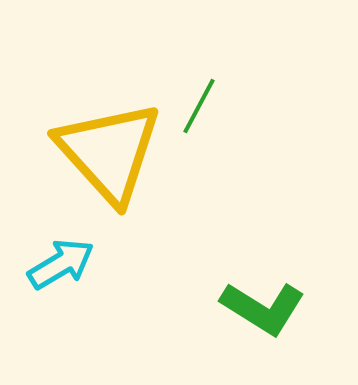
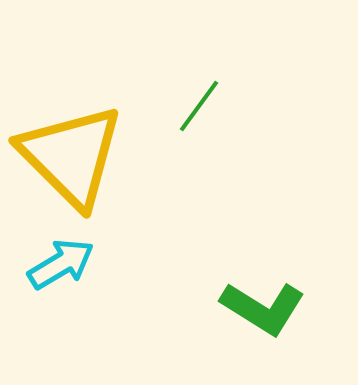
green line: rotated 8 degrees clockwise
yellow triangle: moved 38 px left, 4 px down; rotated 3 degrees counterclockwise
